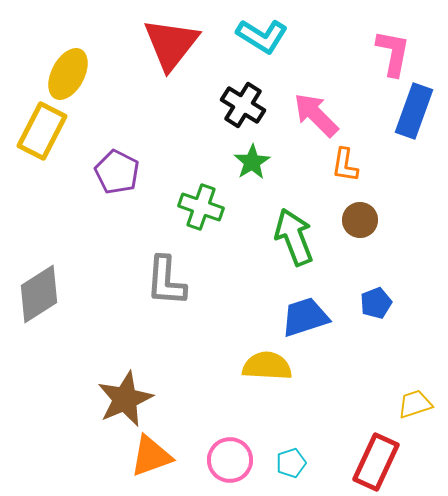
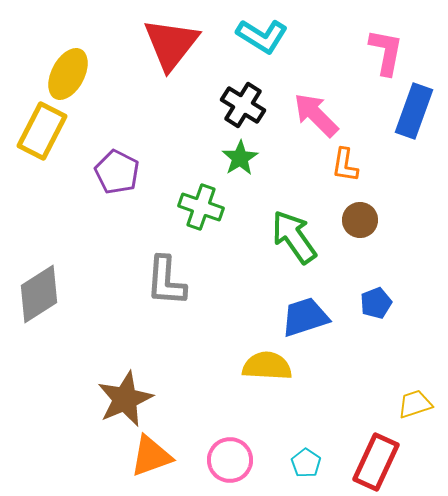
pink L-shape: moved 7 px left, 1 px up
green star: moved 12 px left, 4 px up
green arrow: rotated 14 degrees counterclockwise
cyan pentagon: moved 15 px right; rotated 20 degrees counterclockwise
